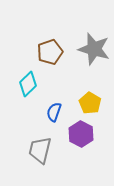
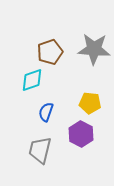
gray star: rotated 12 degrees counterclockwise
cyan diamond: moved 4 px right, 4 px up; rotated 25 degrees clockwise
yellow pentagon: rotated 25 degrees counterclockwise
blue semicircle: moved 8 px left
